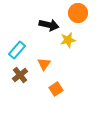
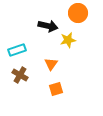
black arrow: moved 1 px left, 1 px down
cyan rectangle: rotated 30 degrees clockwise
orange triangle: moved 7 px right
brown cross: rotated 21 degrees counterclockwise
orange square: rotated 16 degrees clockwise
